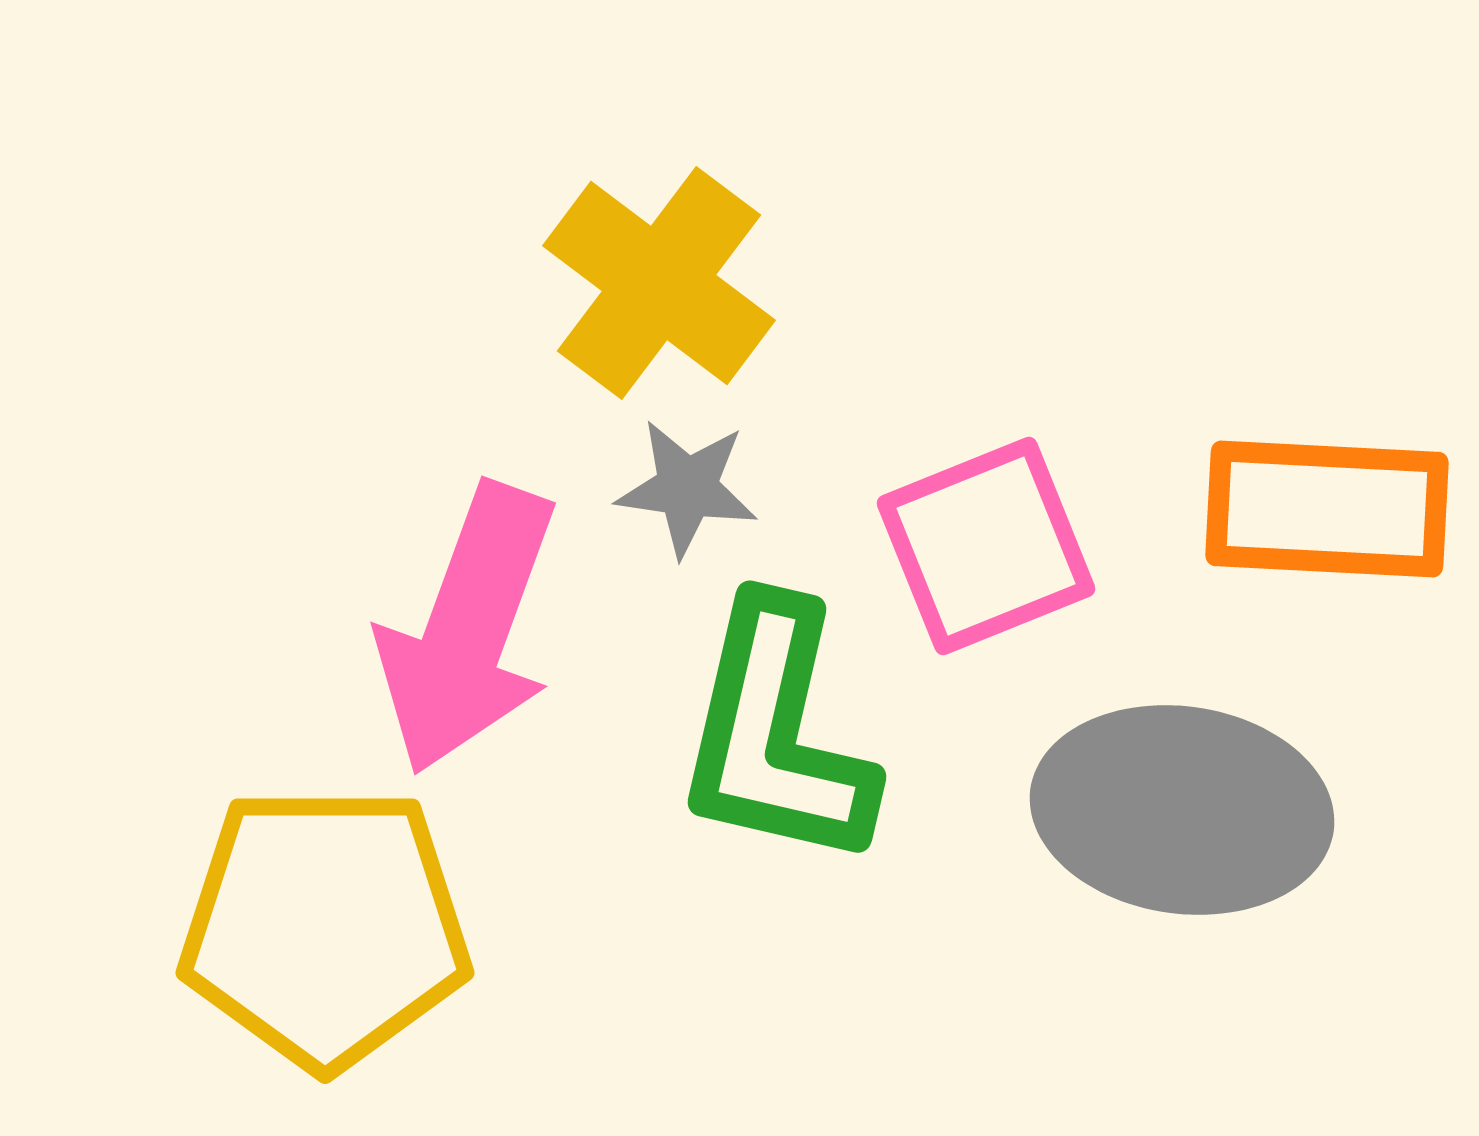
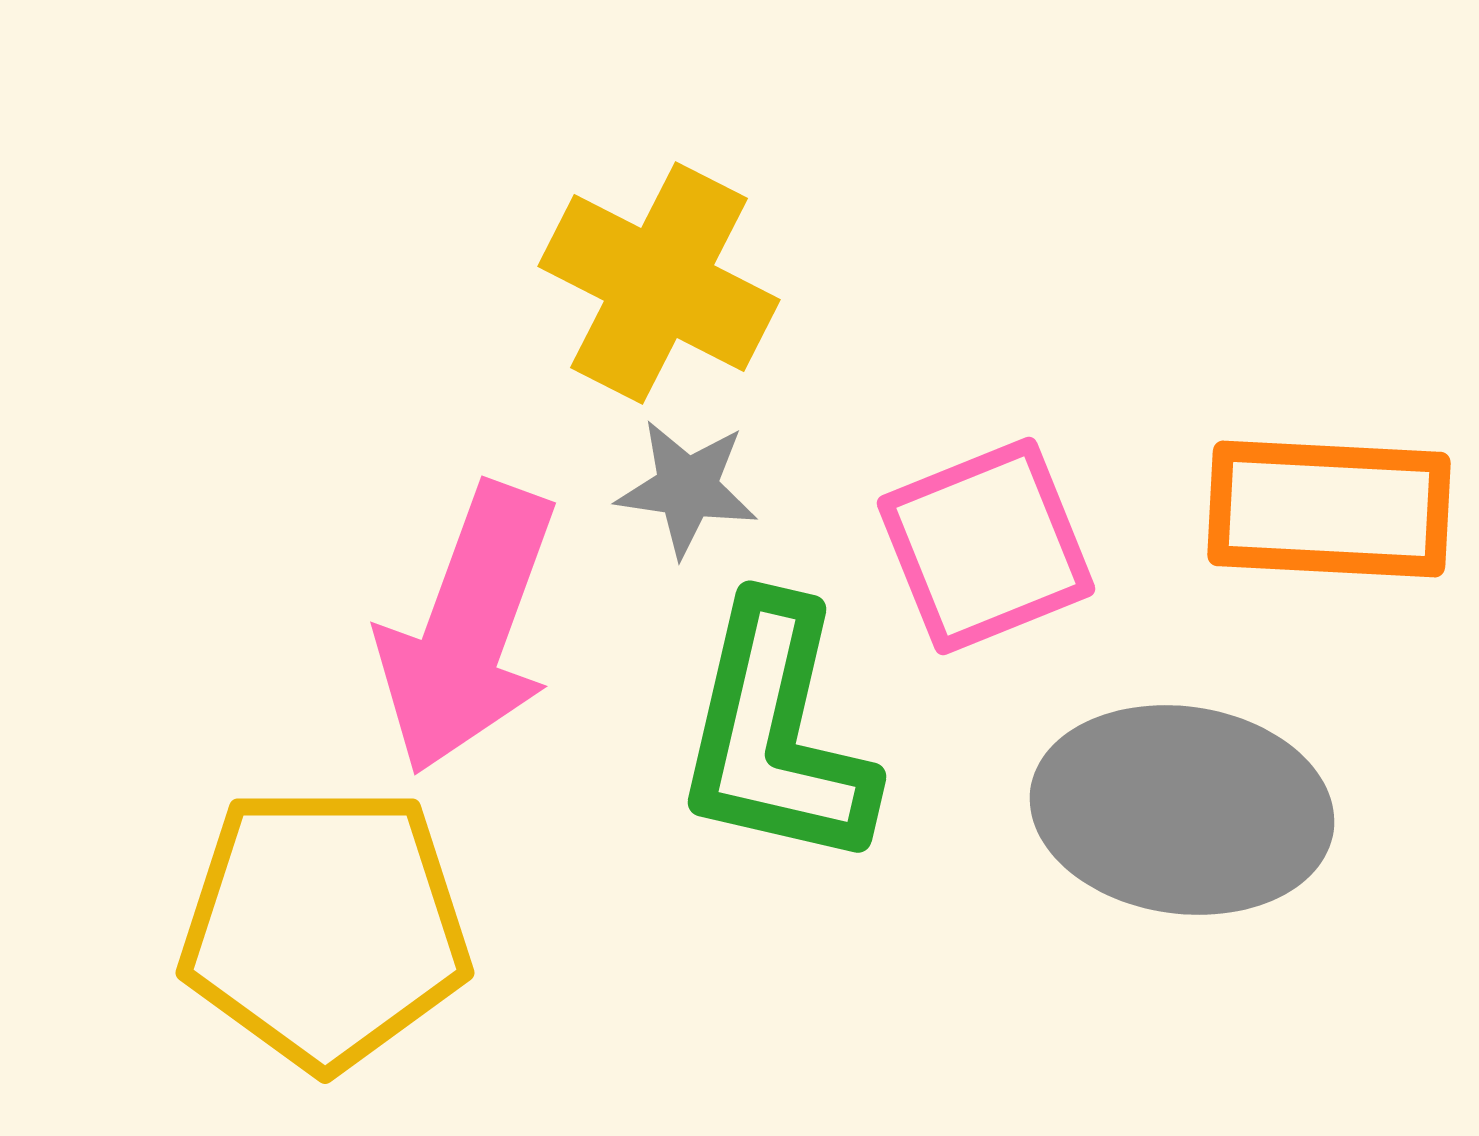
yellow cross: rotated 10 degrees counterclockwise
orange rectangle: moved 2 px right
